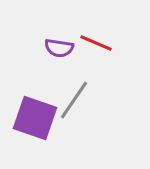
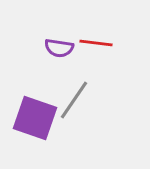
red line: rotated 16 degrees counterclockwise
